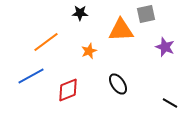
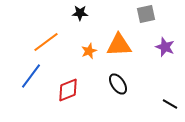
orange triangle: moved 2 px left, 15 px down
blue line: rotated 24 degrees counterclockwise
black line: moved 1 px down
